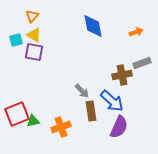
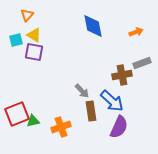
orange triangle: moved 5 px left, 1 px up
